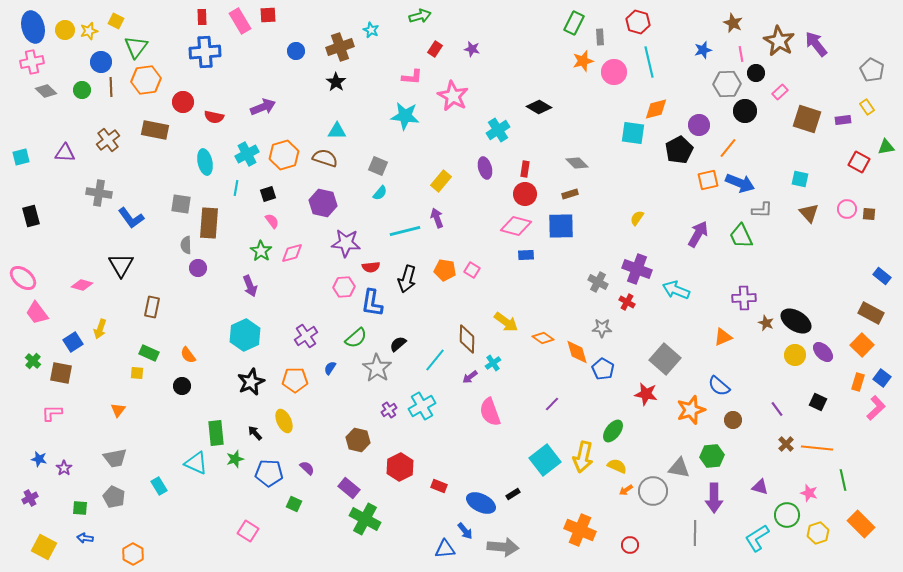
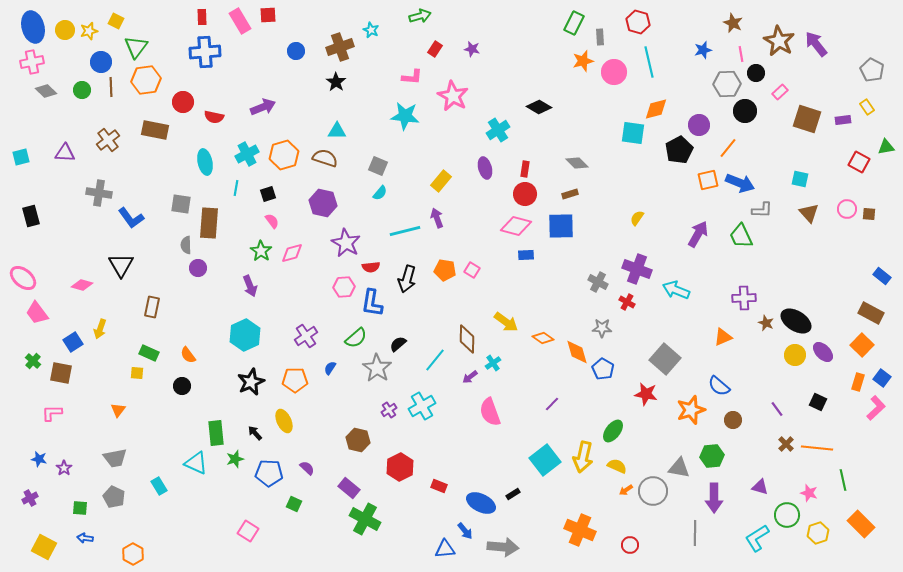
purple star at (346, 243): rotated 24 degrees clockwise
